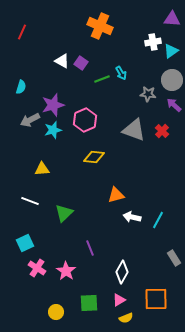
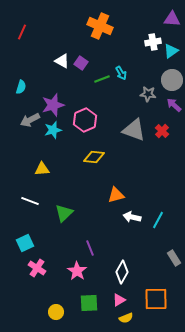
pink star: moved 11 px right
